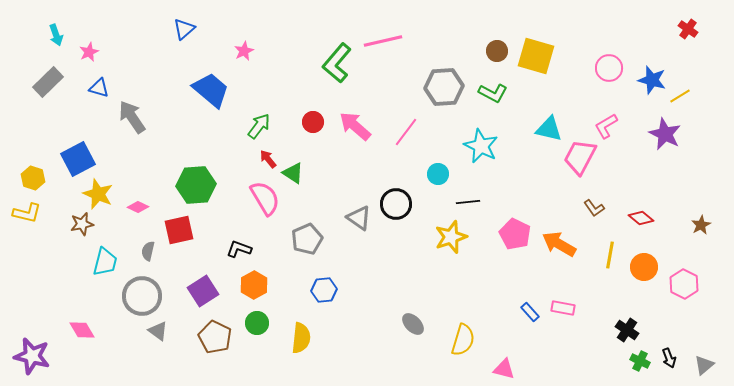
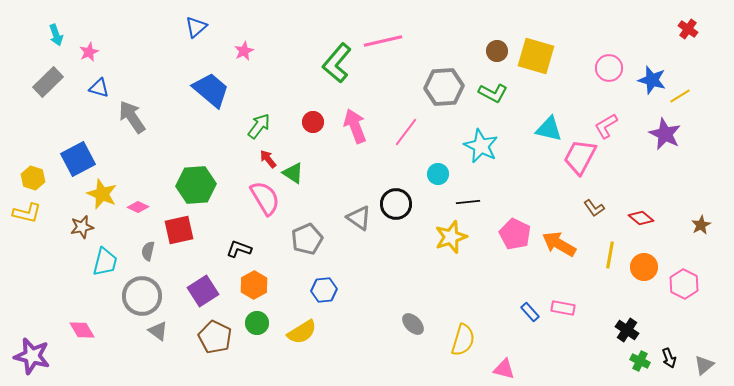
blue triangle at (184, 29): moved 12 px right, 2 px up
pink arrow at (355, 126): rotated 28 degrees clockwise
yellow star at (98, 194): moved 4 px right
brown star at (82, 224): moved 3 px down
yellow semicircle at (301, 338): moved 1 px right, 6 px up; rotated 52 degrees clockwise
